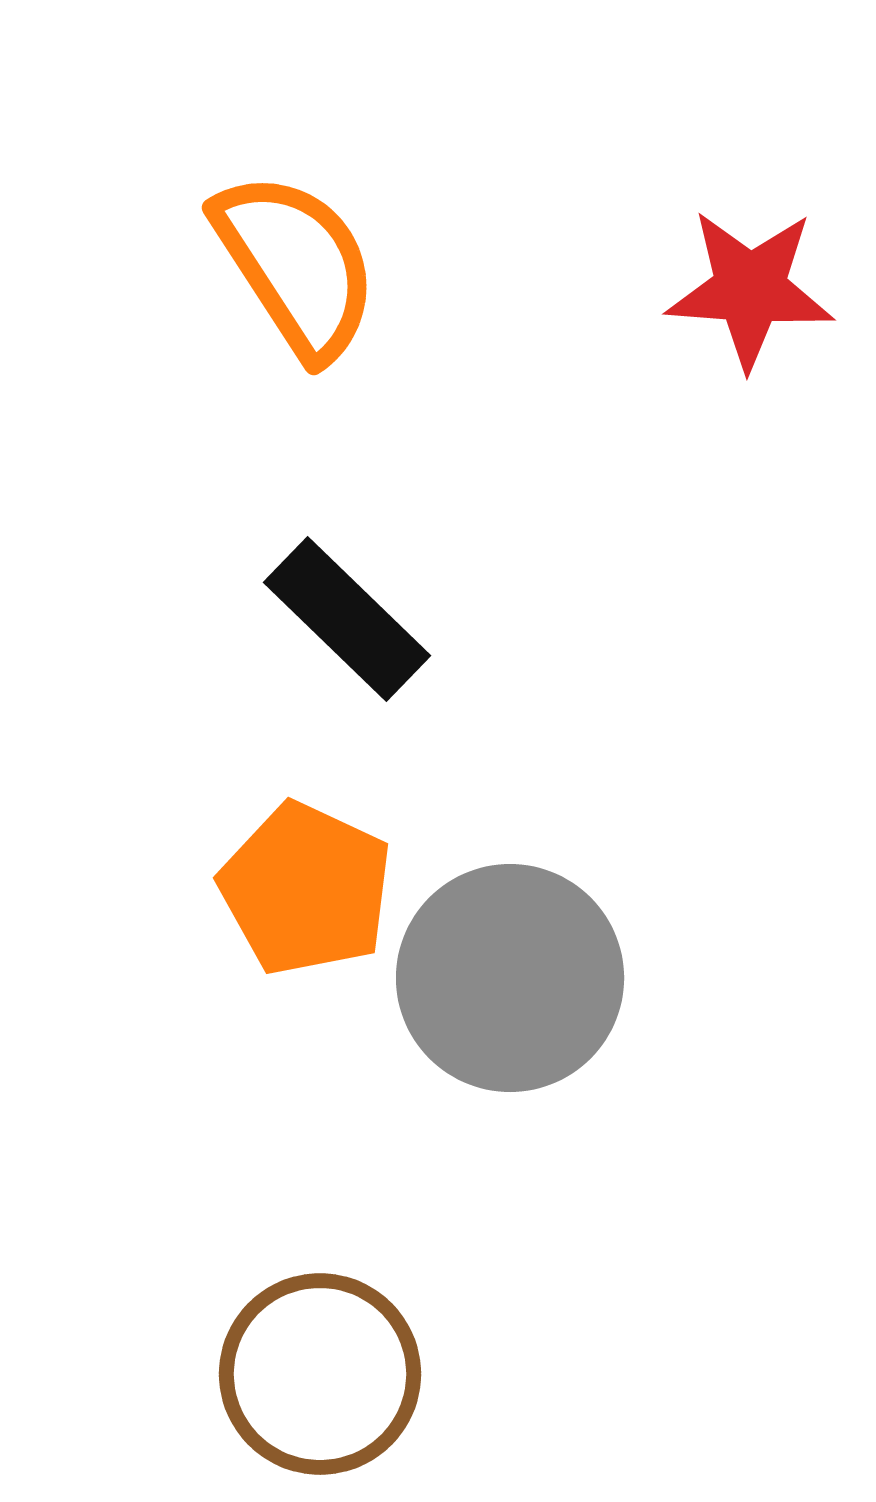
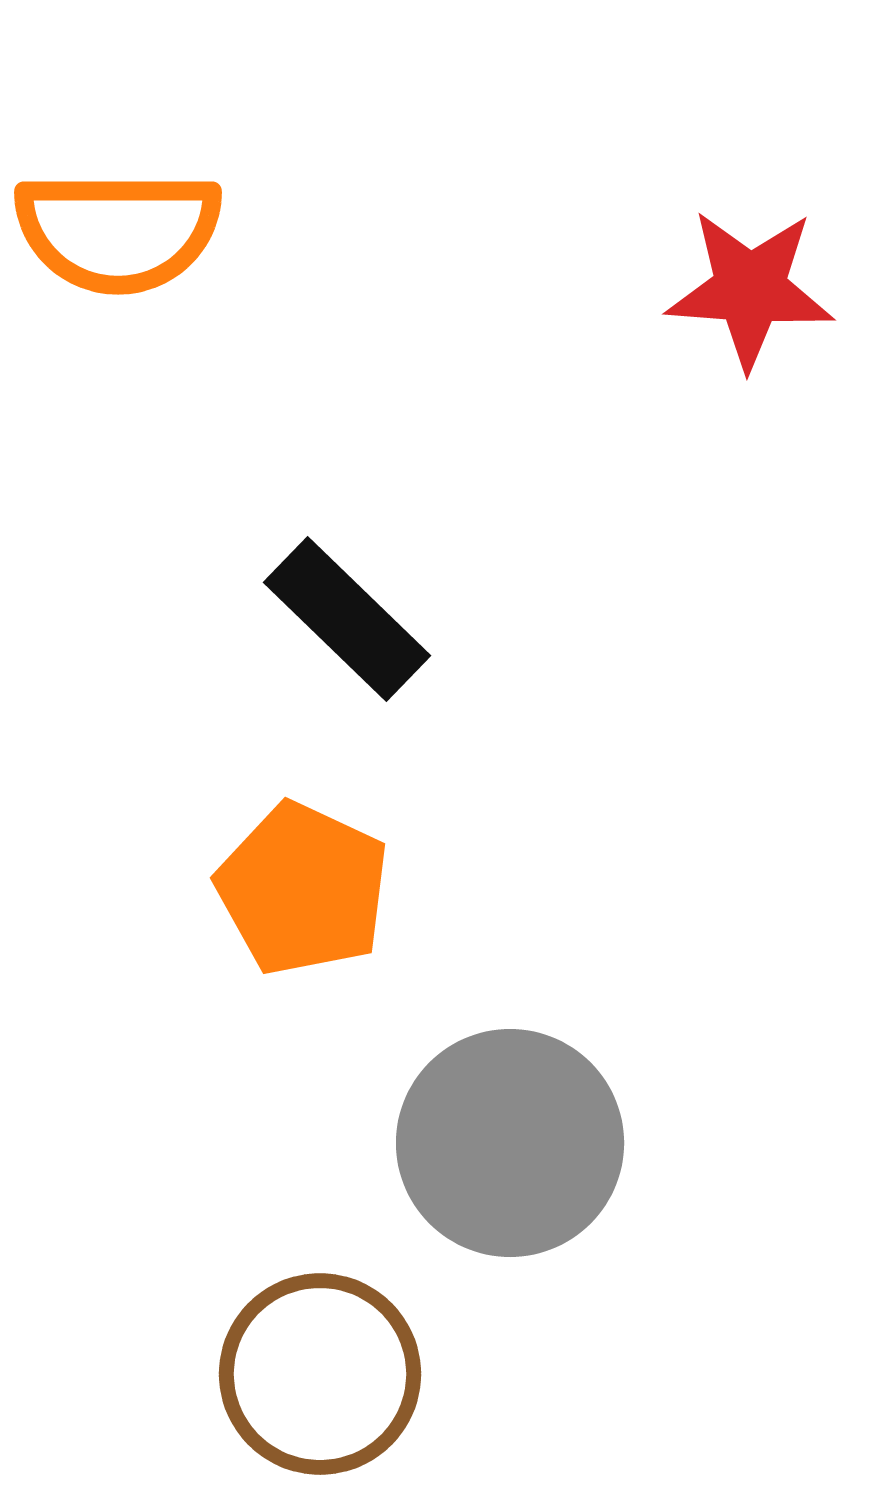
orange semicircle: moved 178 px left, 34 px up; rotated 123 degrees clockwise
orange pentagon: moved 3 px left
gray circle: moved 165 px down
